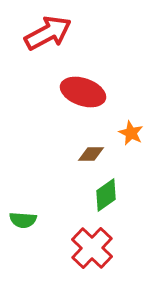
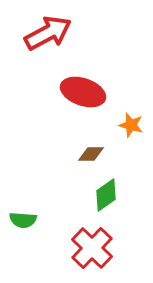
orange star: moved 8 px up; rotated 10 degrees counterclockwise
